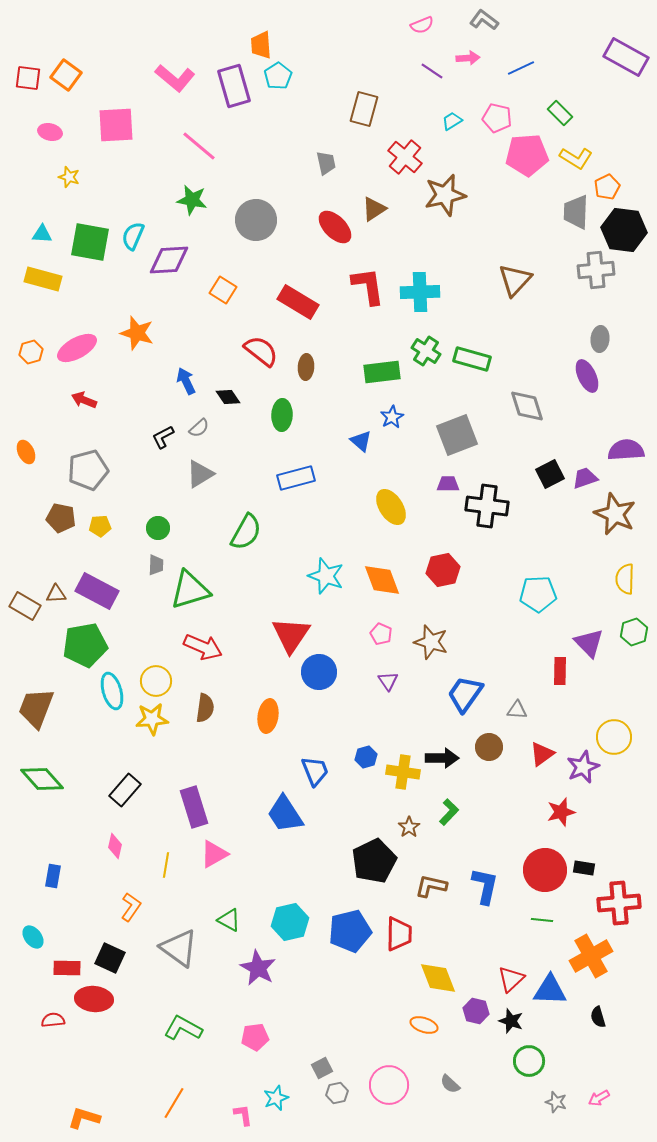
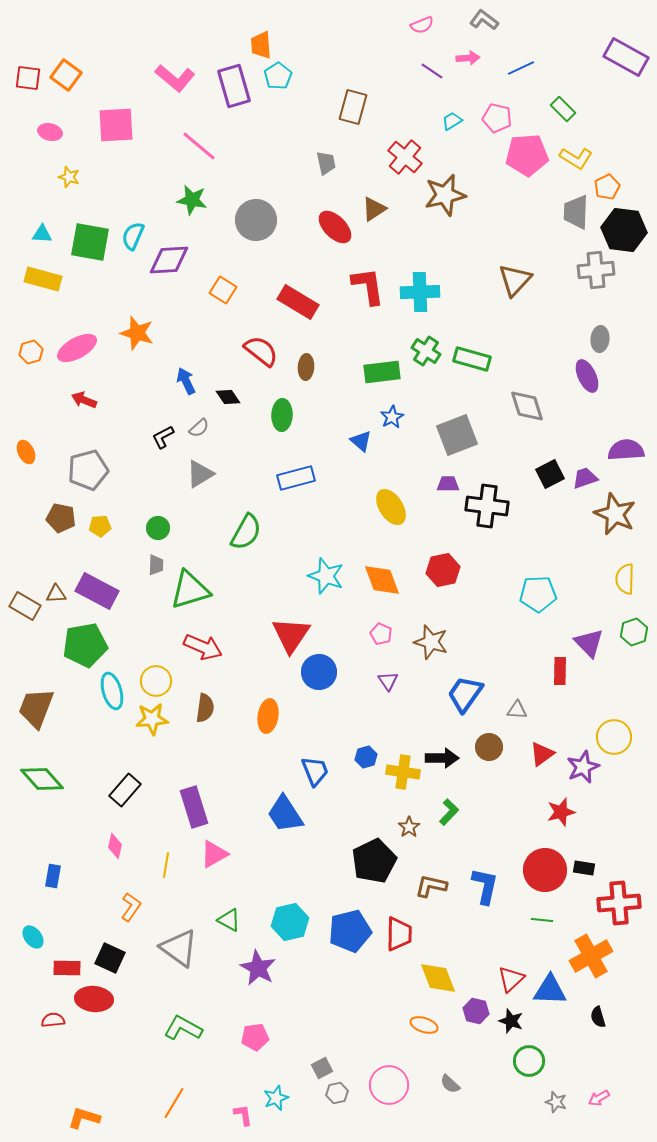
brown rectangle at (364, 109): moved 11 px left, 2 px up
green rectangle at (560, 113): moved 3 px right, 4 px up
